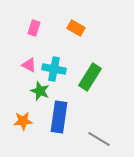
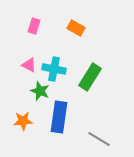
pink rectangle: moved 2 px up
